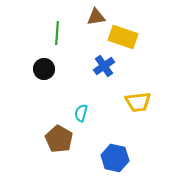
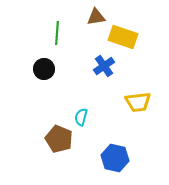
cyan semicircle: moved 4 px down
brown pentagon: rotated 8 degrees counterclockwise
